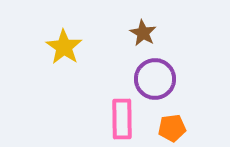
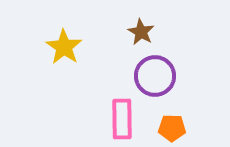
brown star: moved 2 px left, 1 px up
purple circle: moved 3 px up
orange pentagon: rotated 8 degrees clockwise
